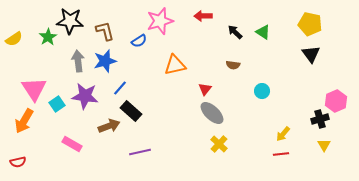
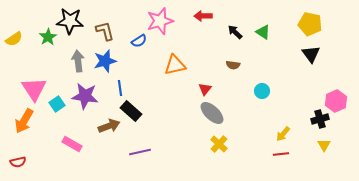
blue line: rotated 49 degrees counterclockwise
